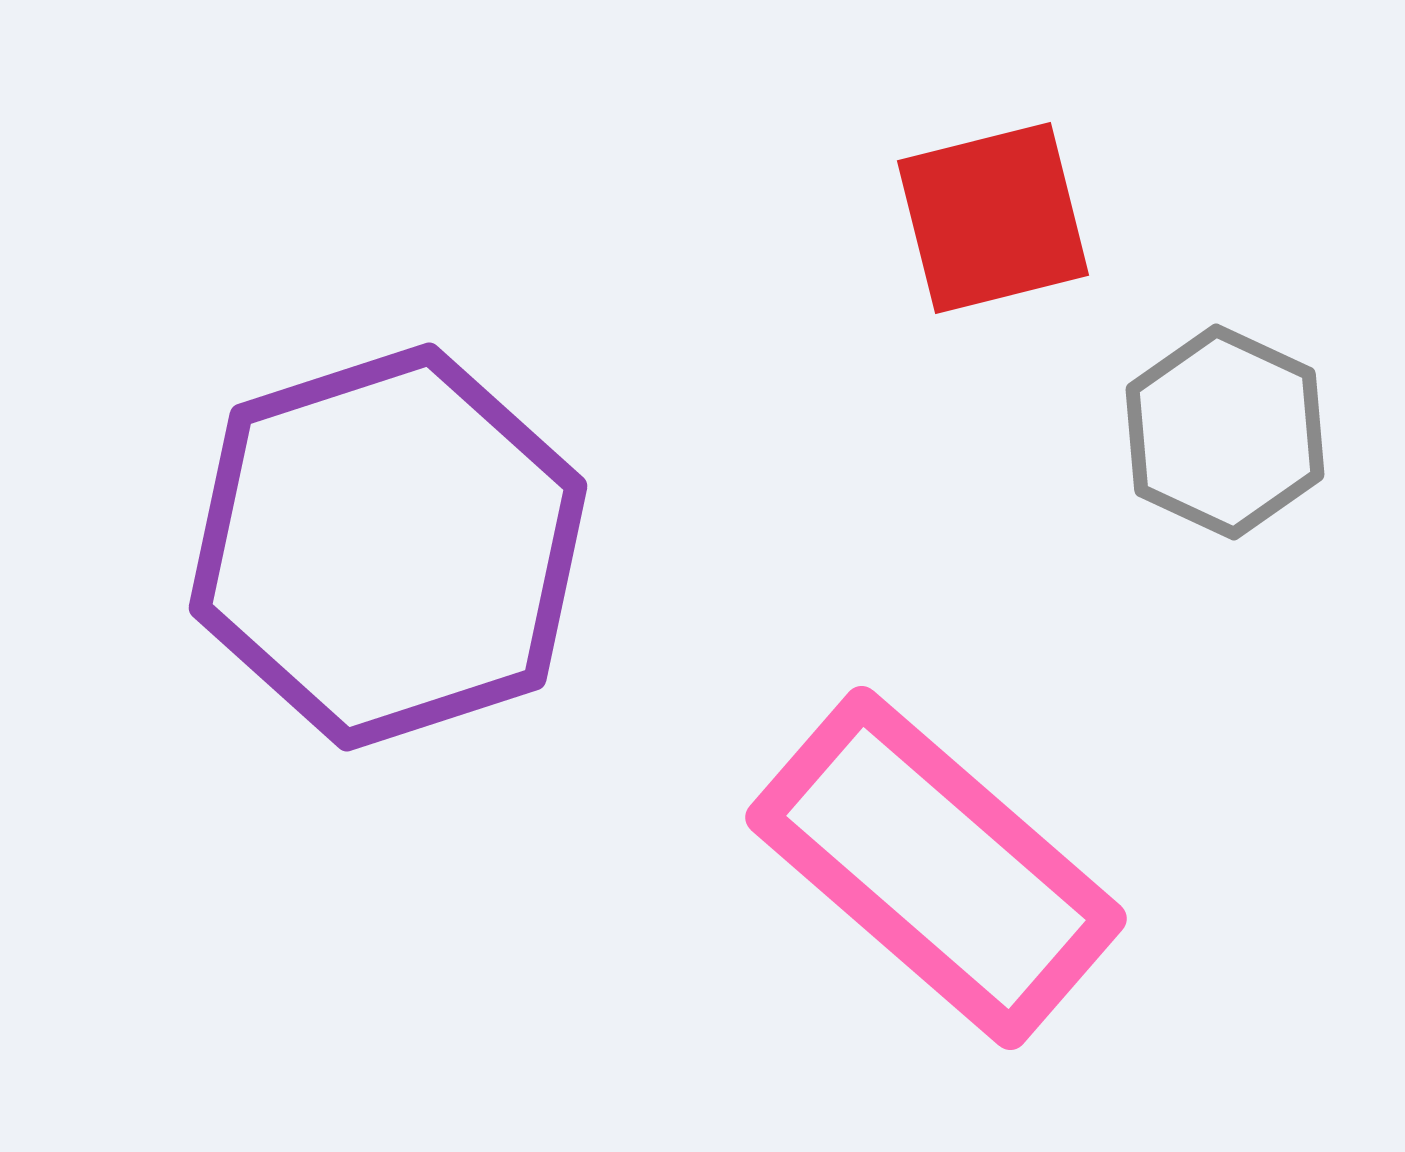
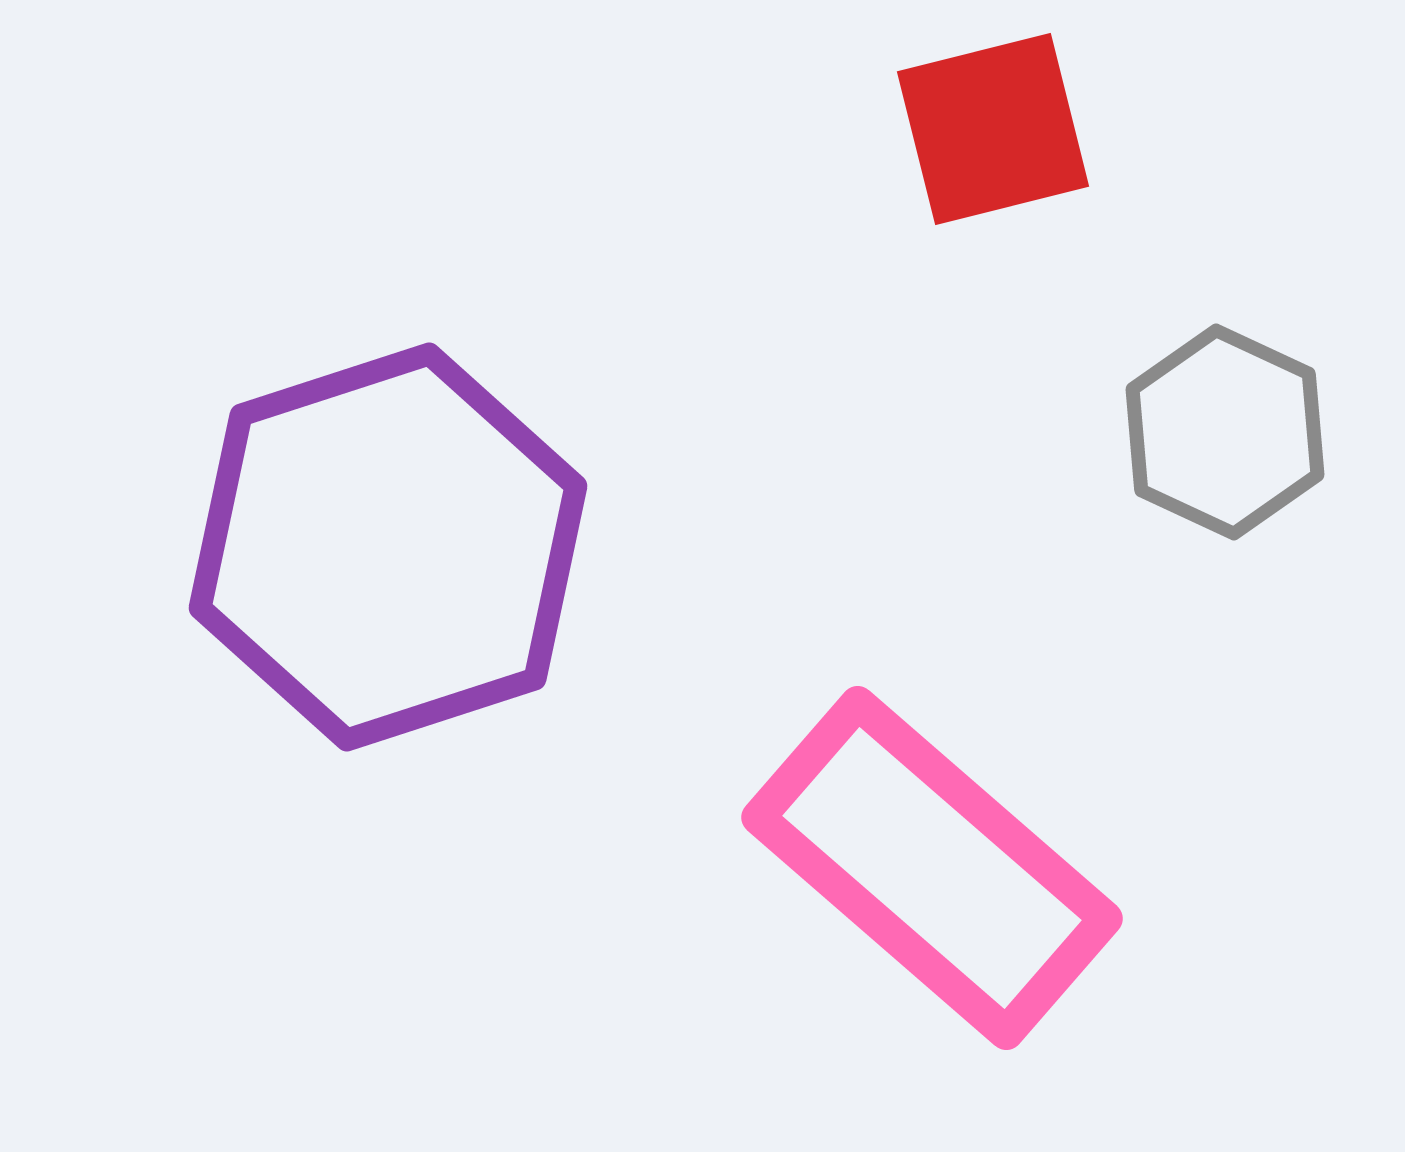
red square: moved 89 px up
pink rectangle: moved 4 px left
